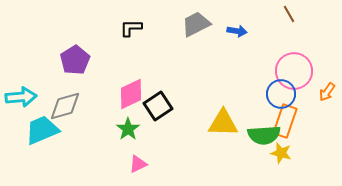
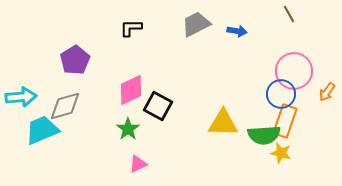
pink diamond: moved 4 px up
black square: rotated 28 degrees counterclockwise
